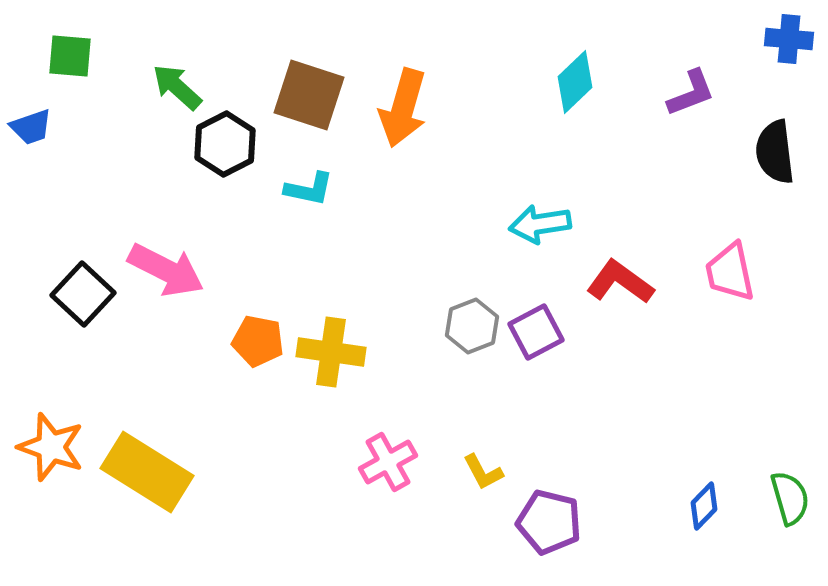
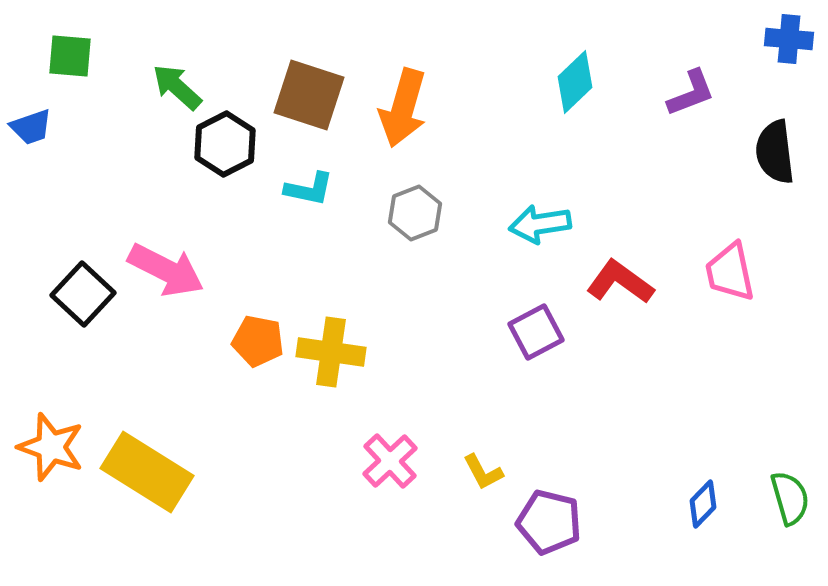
gray hexagon: moved 57 px left, 113 px up
pink cross: moved 2 px right, 1 px up; rotated 14 degrees counterclockwise
blue diamond: moved 1 px left, 2 px up
